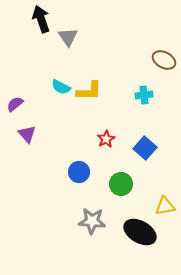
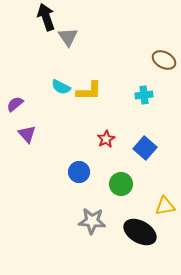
black arrow: moved 5 px right, 2 px up
